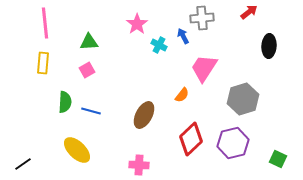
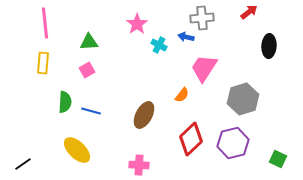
blue arrow: moved 3 px right, 1 px down; rotated 49 degrees counterclockwise
